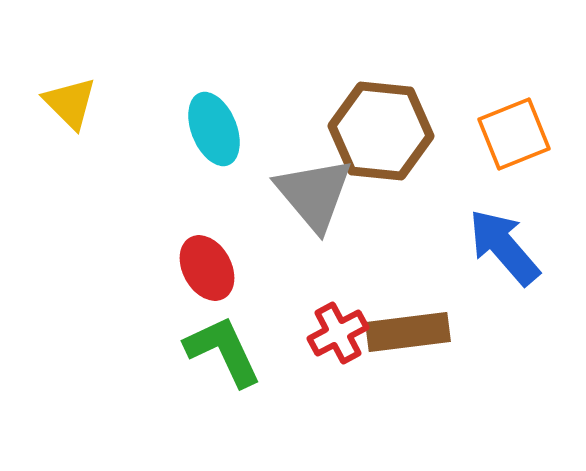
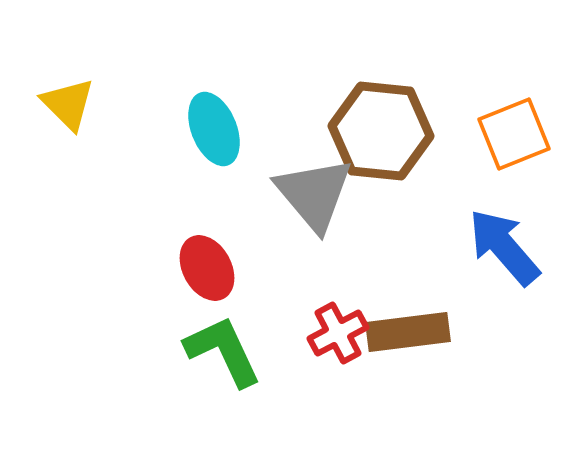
yellow triangle: moved 2 px left, 1 px down
